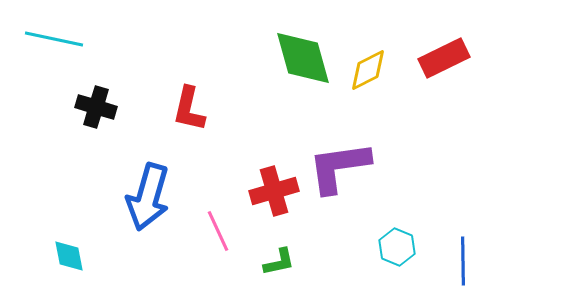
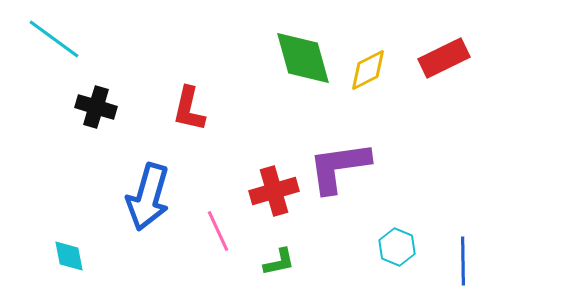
cyan line: rotated 24 degrees clockwise
